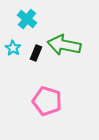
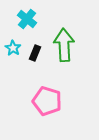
green arrow: rotated 76 degrees clockwise
black rectangle: moved 1 px left
